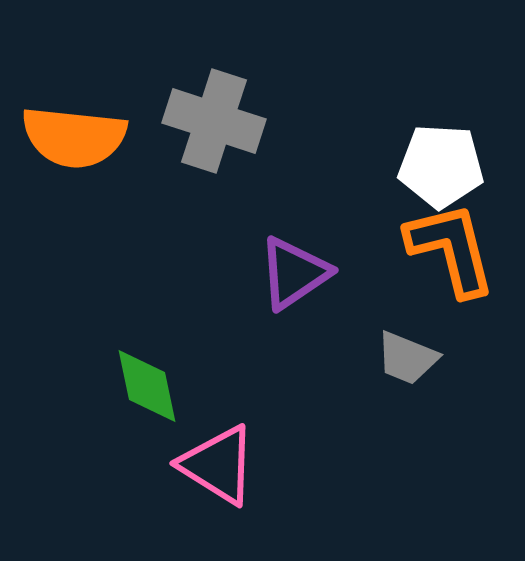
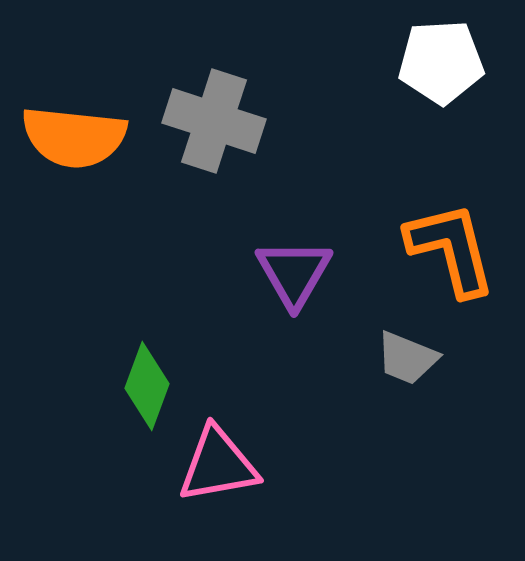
white pentagon: moved 104 px up; rotated 6 degrees counterclockwise
purple triangle: rotated 26 degrees counterclockwise
green diamond: rotated 32 degrees clockwise
pink triangle: rotated 42 degrees counterclockwise
